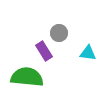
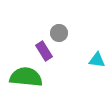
cyan triangle: moved 9 px right, 7 px down
green semicircle: moved 1 px left
